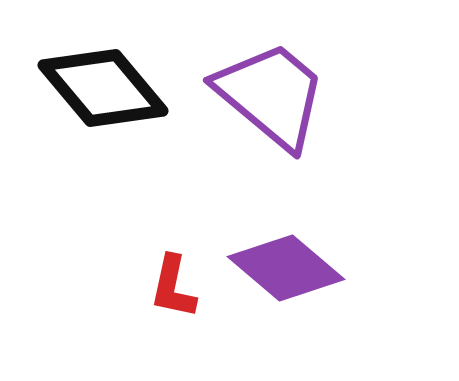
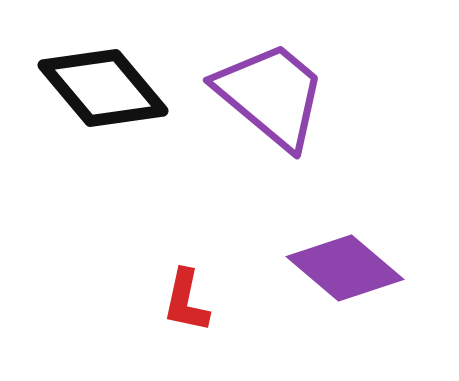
purple diamond: moved 59 px right
red L-shape: moved 13 px right, 14 px down
